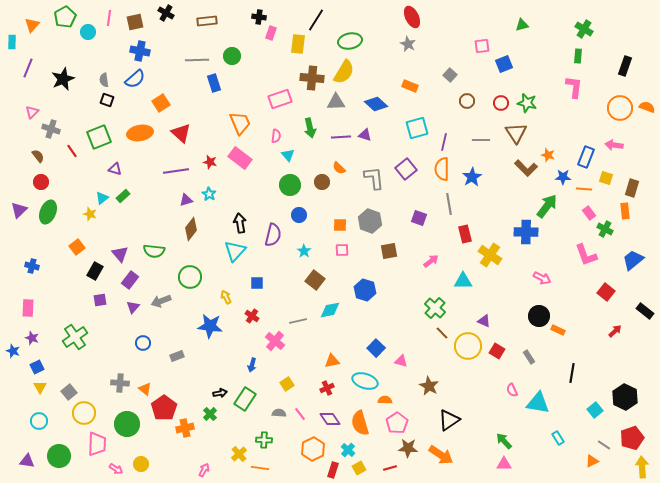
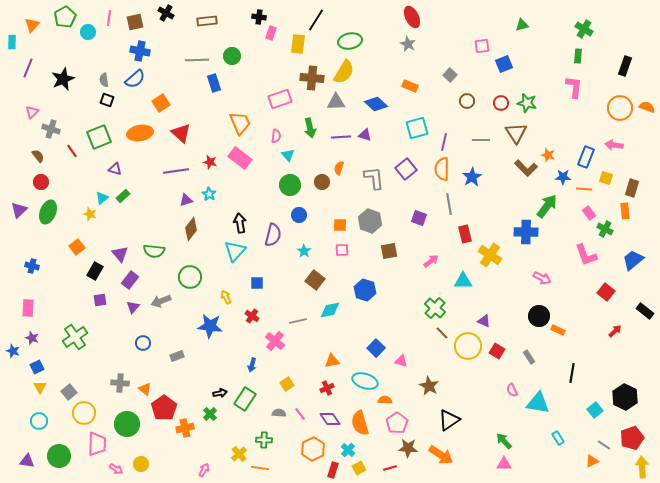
orange semicircle at (339, 168): rotated 64 degrees clockwise
